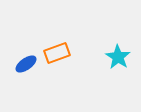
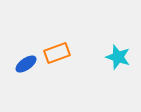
cyan star: rotated 15 degrees counterclockwise
